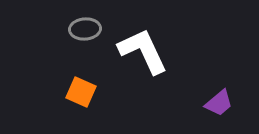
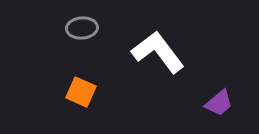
gray ellipse: moved 3 px left, 1 px up
white L-shape: moved 15 px right, 1 px down; rotated 12 degrees counterclockwise
